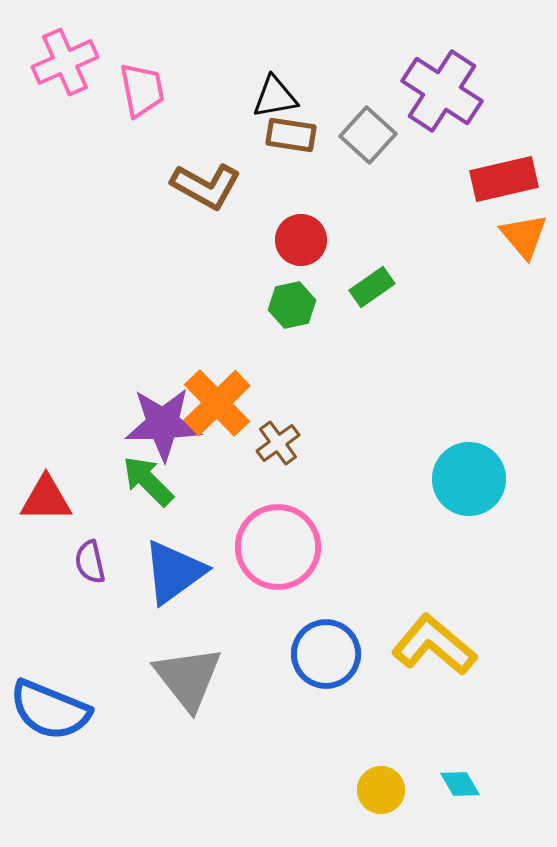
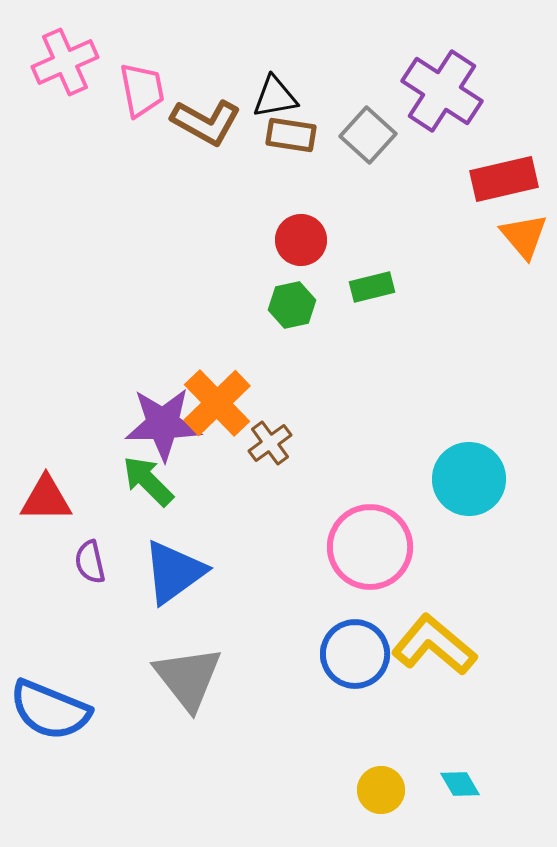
brown L-shape: moved 64 px up
green rectangle: rotated 21 degrees clockwise
brown cross: moved 8 px left
pink circle: moved 92 px right
blue circle: moved 29 px right
